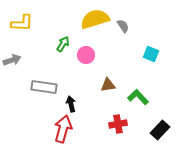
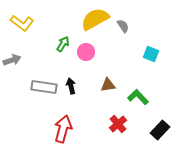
yellow semicircle: rotated 12 degrees counterclockwise
yellow L-shape: rotated 35 degrees clockwise
pink circle: moved 3 px up
black arrow: moved 18 px up
red cross: rotated 30 degrees counterclockwise
